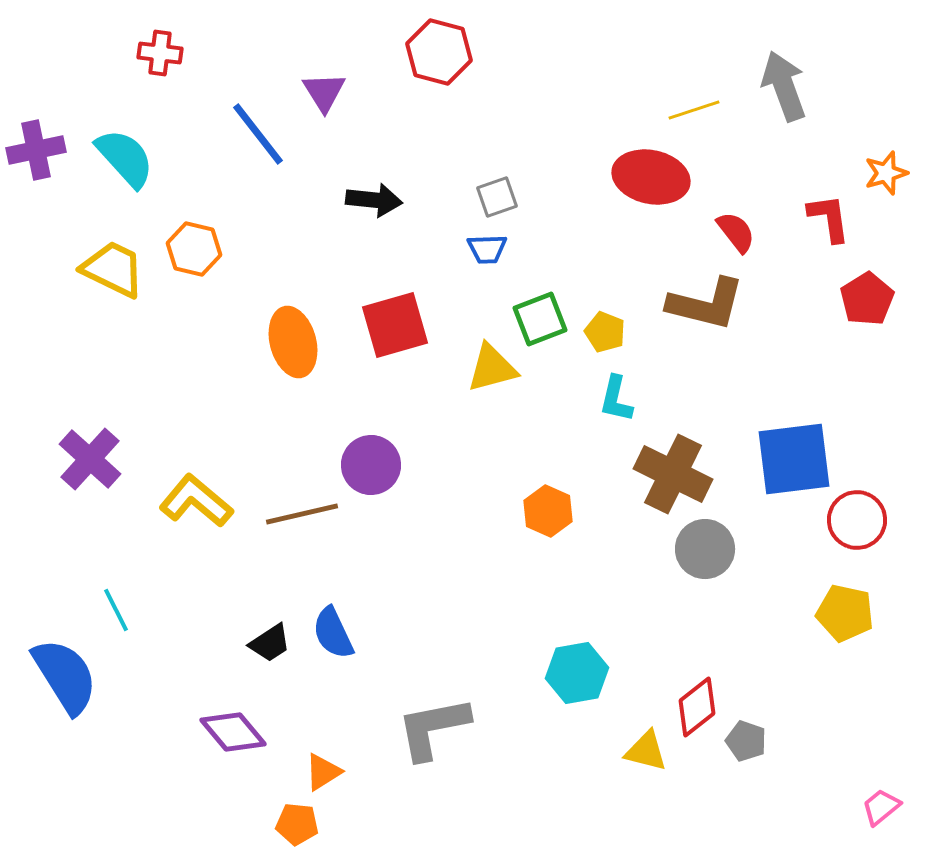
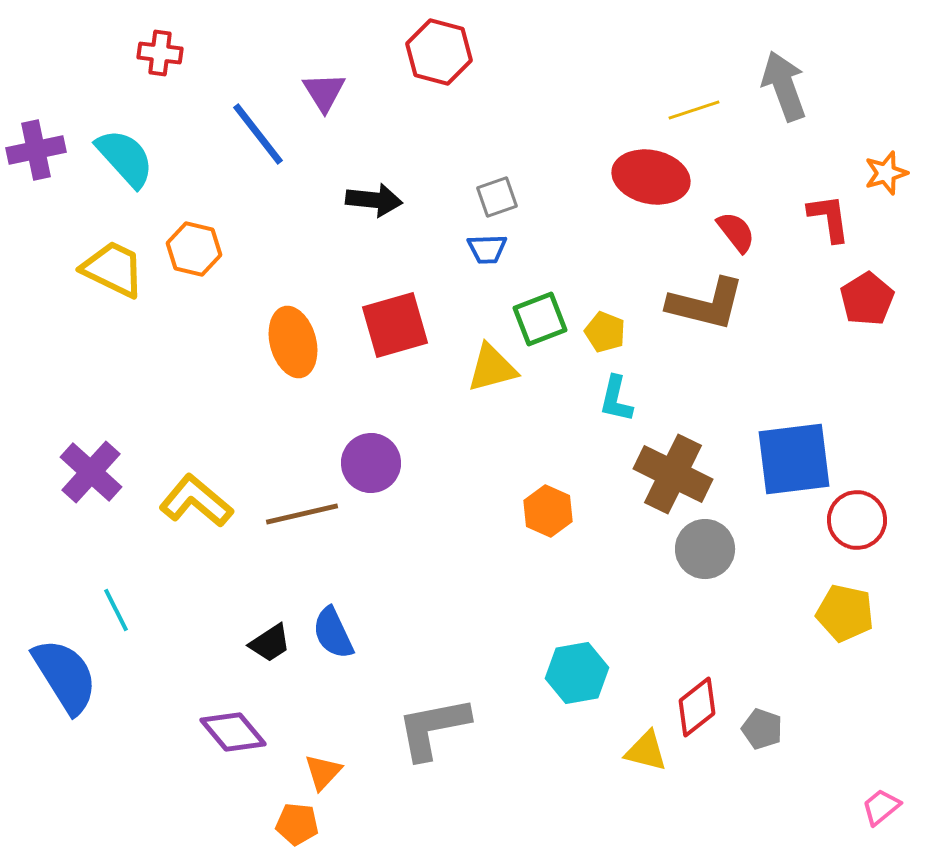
purple cross at (90, 459): moved 1 px right, 13 px down
purple circle at (371, 465): moved 2 px up
gray pentagon at (746, 741): moved 16 px right, 12 px up
orange triangle at (323, 772): rotated 15 degrees counterclockwise
